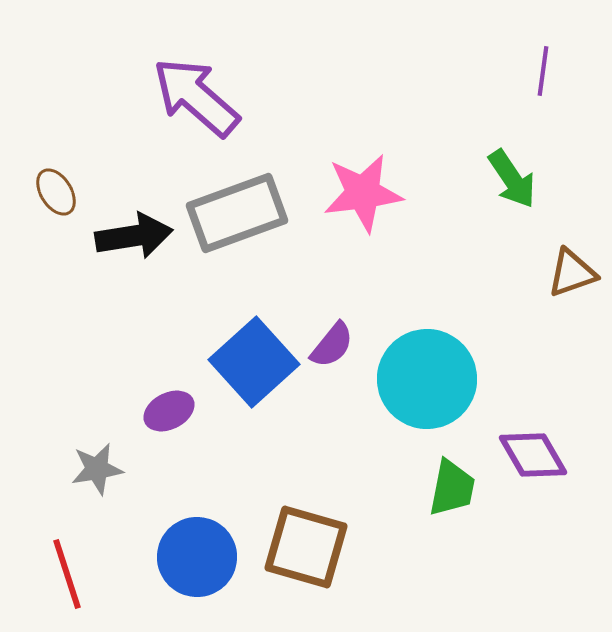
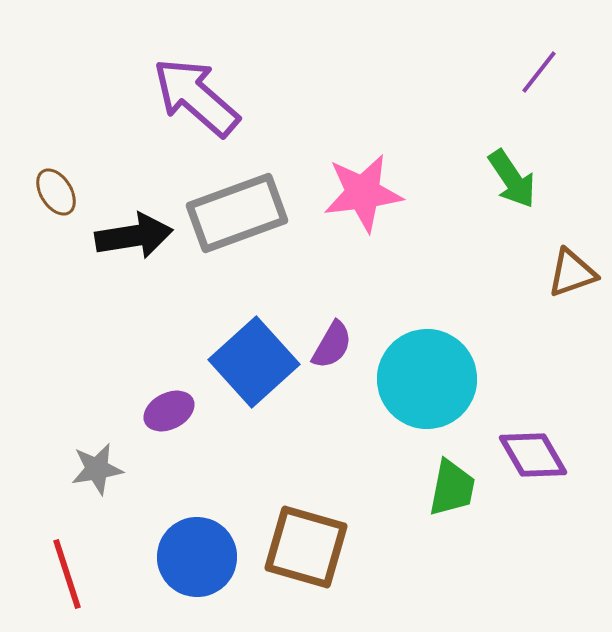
purple line: moved 4 px left, 1 px down; rotated 30 degrees clockwise
purple semicircle: rotated 9 degrees counterclockwise
